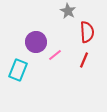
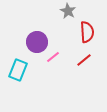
purple circle: moved 1 px right
pink line: moved 2 px left, 2 px down
red line: rotated 28 degrees clockwise
